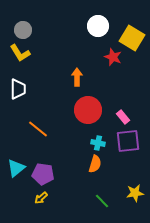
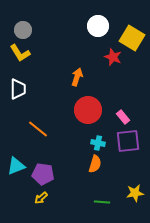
orange arrow: rotated 18 degrees clockwise
cyan triangle: moved 2 px up; rotated 18 degrees clockwise
green line: moved 1 px down; rotated 42 degrees counterclockwise
